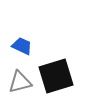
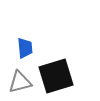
blue trapezoid: moved 3 px right, 2 px down; rotated 60 degrees clockwise
